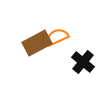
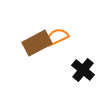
black cross: moved 8 px down
